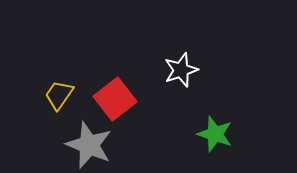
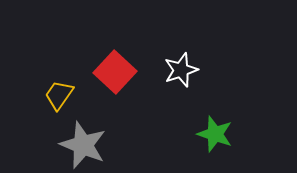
red square: moved 27 px up; rotated 9 degrees counterclockwise
gray star: moved 6 px left
